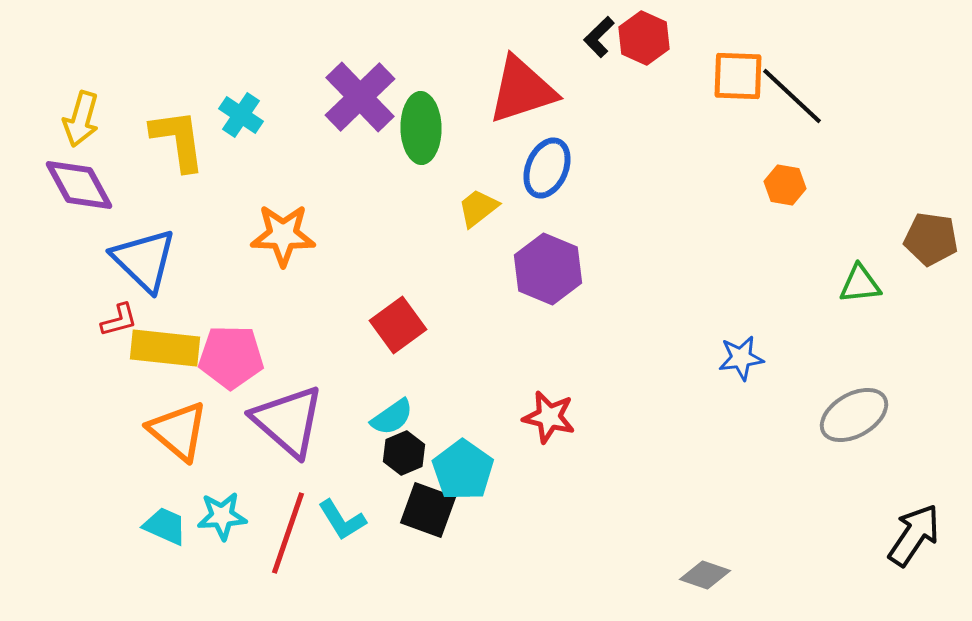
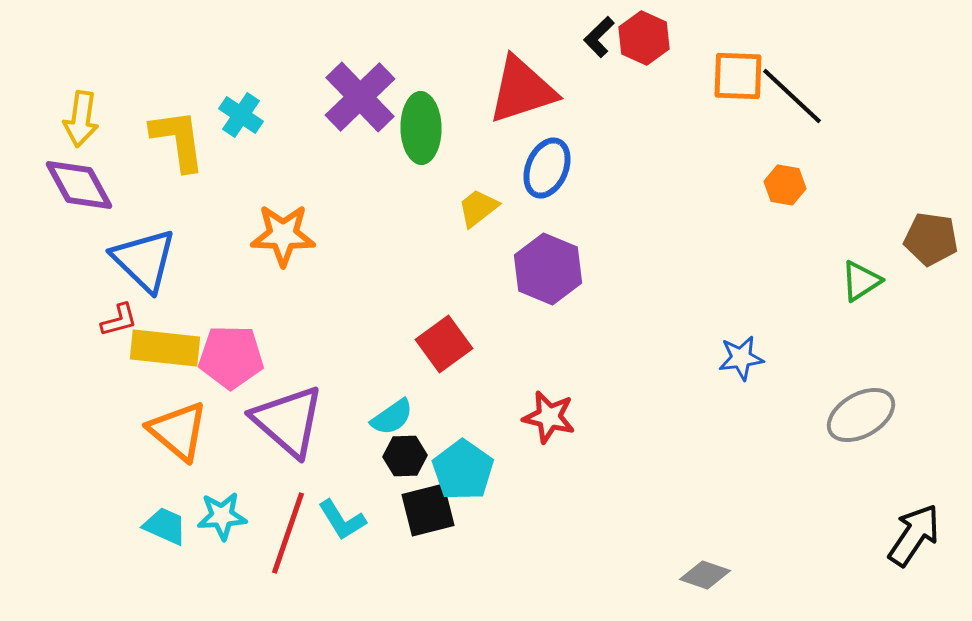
yellow arrow: rotated 8 degrees counterclockwise
green triangle: moved 1 px right, 3 px up; rotated 27 degrees counterclockwise
red square: moved 46 px right, 19 px down
gray ellipse: moved 7 px right
black hexagon: moved 1 px right, 3 px down; rotated 21 degrees clockwise
black square: rotated 34 degrees counterclockwise
